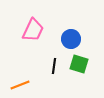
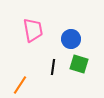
pink trapezoid: rotated 35 degrees counterclockwise
black line: moved 1 px left, 1 px down
orange line: rotated 36 degrees counterclockwise
